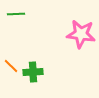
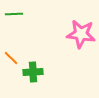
green line: moved 2 px left
orange line: moved 8 px up
